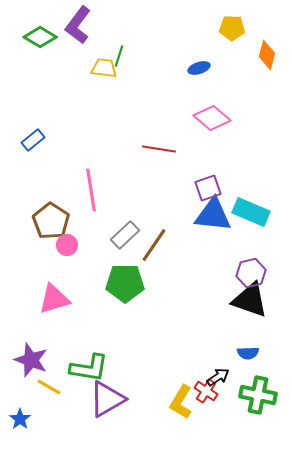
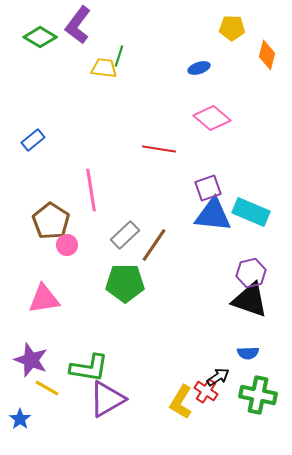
pink triangle: moved 10 px left; rotated 8 degrees clockwise
yellow line: moved 2 px left, 1 px down
